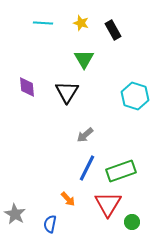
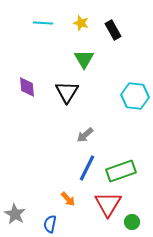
cyan hexagon: rotated 12 degrees counterclockwise
